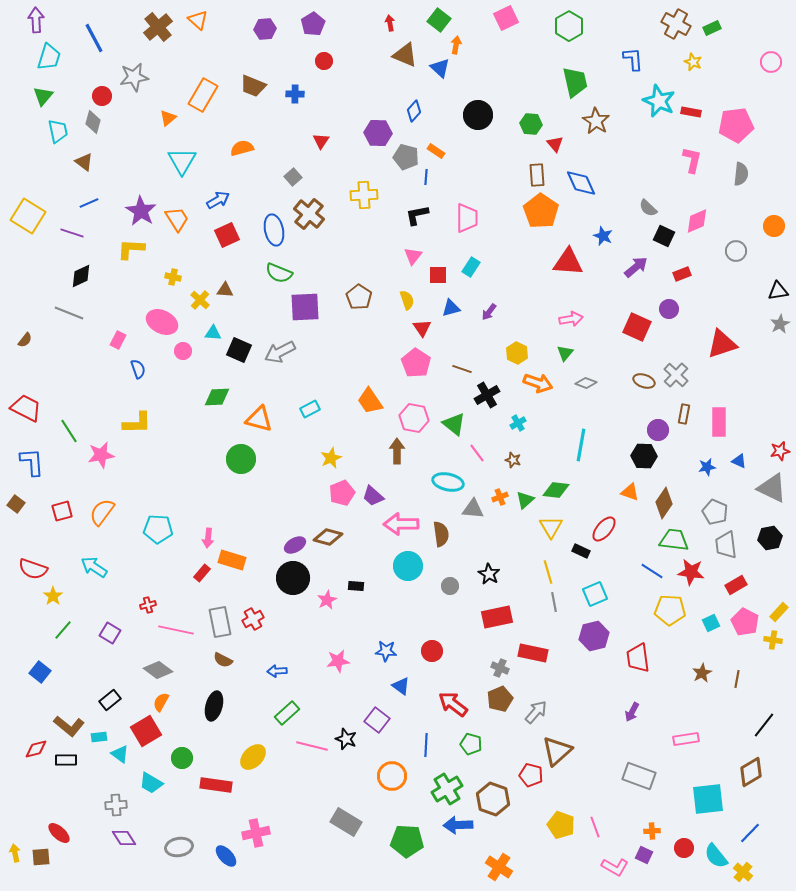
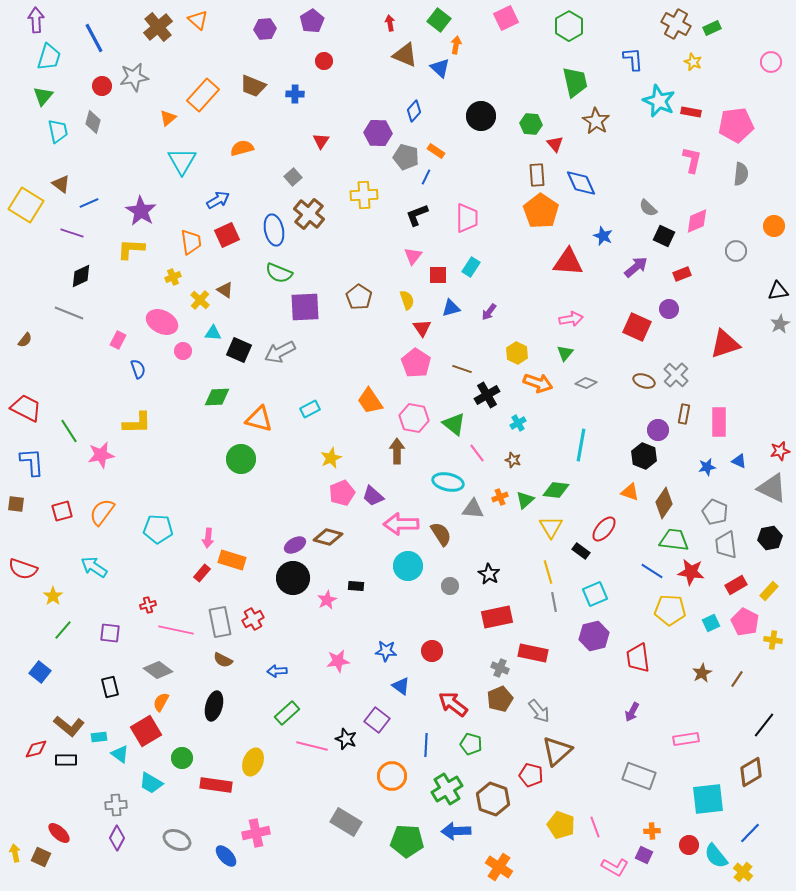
purple pentagon at (313, 24): moved 1 px left, 3 px up
orange rectangle at (203, 95): rotated 12 degrees clockwise
red circle at (102, 96): moved 10 px up
black circle at (478, 115): moved 3 px right, 1 px down
brown triangle at (84, 162): moved 23 px left, 22 px down
blue line at (426, 177): rotated 21 degrees clockwise
black L-shape at (417, 215): rotated 10 degrees counterclockwise
yellow square at (28, 216): moved 2 px left, 11 px up
orange trapezoid at (177, 219): moved 14 px right, 23 px down; rotated 24 degrees clockwise
yellow cross at (173, 277): rotated 35 degrees counterclockwise
brown triangle at (225, 290): rotated 30 degrees clockwise
red triangle at (722, 344): moved 3 px right
black hexagon at (644, 456): rotated 20 degrees clockwise
brown square at (16, 504): rotated 30 degrees counterclockwise
brown semicircle at (441, 534): rotated 25 degrees counterclockwise
black rectangle at (581, 551): rotated 12 degrees clockwise
red semicircle at (33, 569): moved 10 px left
yellow rectangle at (779, 612): moved 10 px left, 21 px up
purple square at (110, 633): rotated 25 degrees counterclockwise
brown line at (737, 679): rotated 24 degrees clockwise
black rectangle at (110, 700): moved 13 px up; rotated 65 degrees counterclockwise
gray arrow at (536, 712): moved 3 px right, 1 px up; rotated 100 degrees clockwise
yellow ellipse at (253, 757): moved 5 px down; rotated 24 degrees counterclockwise
blue arrow at (458, 825): moved 2 px left, 6 px down
purple diamond at (124, 838): moved 7 px left; rotated 60 degrees clockwise
gray ellipse at (179, 847): moved 2 px left, 7 px up; rotated 32 degrees clockwise
red circle at (684, 848): moved 5 px right, 3 px up
brown square at (41, 857): rotated 30 degrees clockwise
